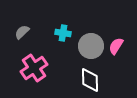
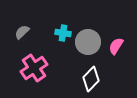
gray circle: moved 3 px left, 4 px up
white diamond: moved 1 px right, 1 px up; rotated 45 degrees clockwise
